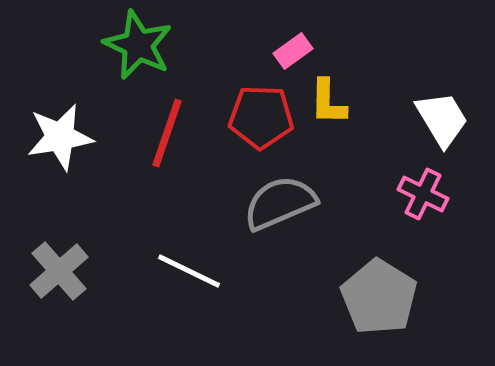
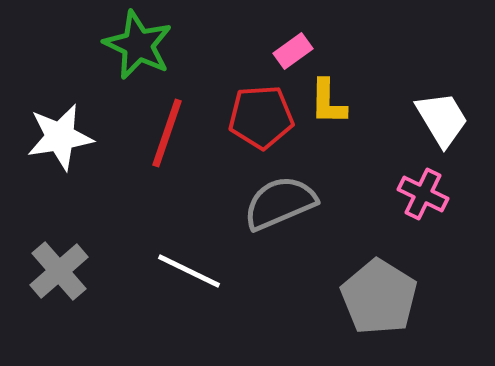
red pentagon: rotated 6 degrees counterclockwise
